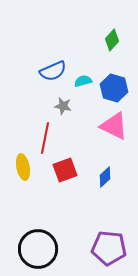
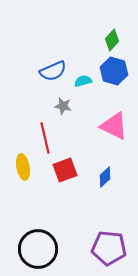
blue hexagon: moved 17 px up
red line: rotated 24 degrees counterclockwise
